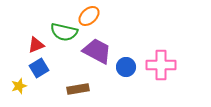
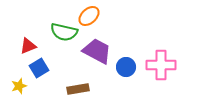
red triangle: moved 8 px left, 1 px down
